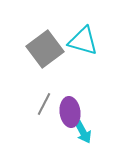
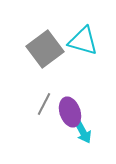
purple ellipse: rotated 12 degrees counterclockwise
